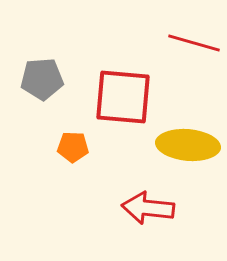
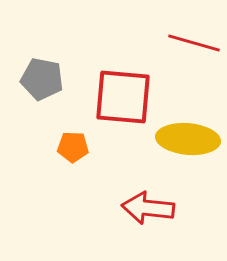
gray pentagon: rotated 15 degrees clockwise
yellow ellipse: moved 6 px up
